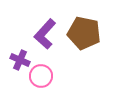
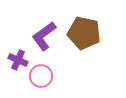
purple L-shape: moved 1 px left, 2 px down; rotated 12 degrees clockwise
purple cross: moved 2 px left
